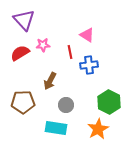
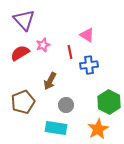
pink star: rotated 16 degrees counterclockwise
brown pentagon: rotated 20 degrees counterclockwise
